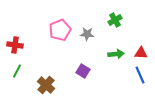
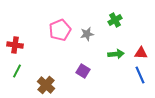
gray star: rotated 16 degrees counterclockwise
